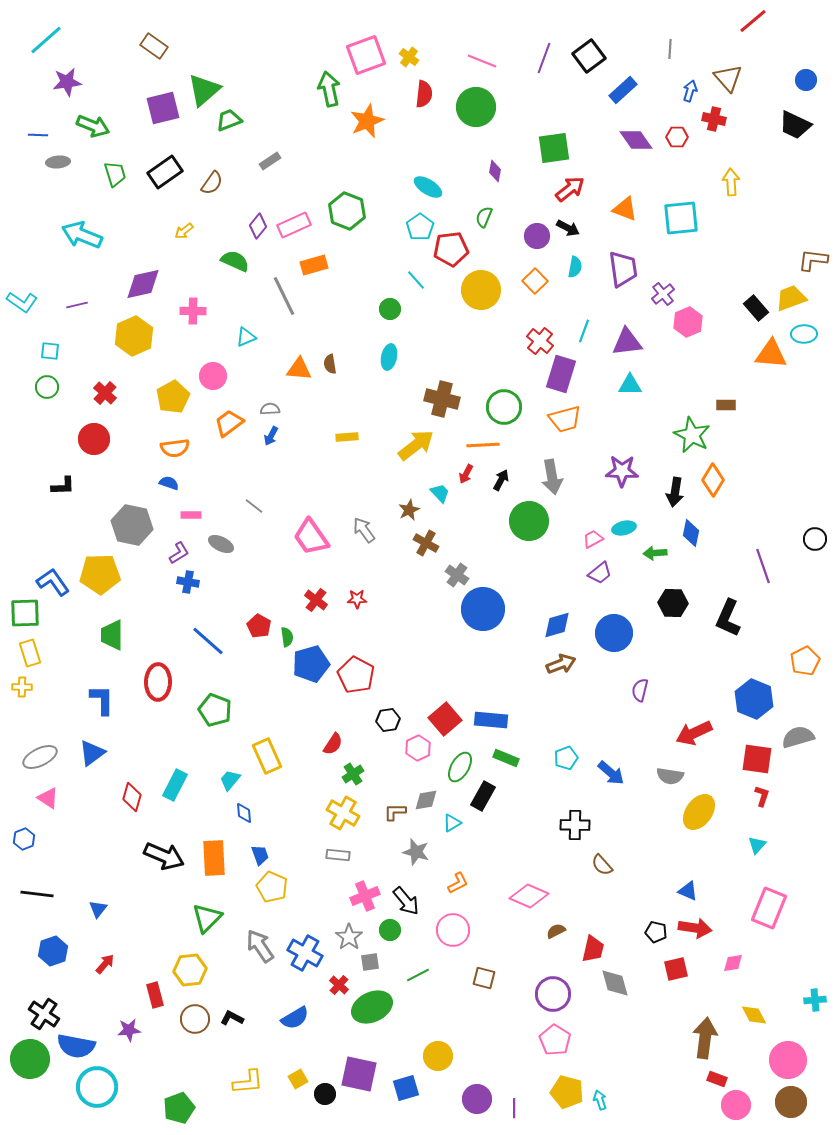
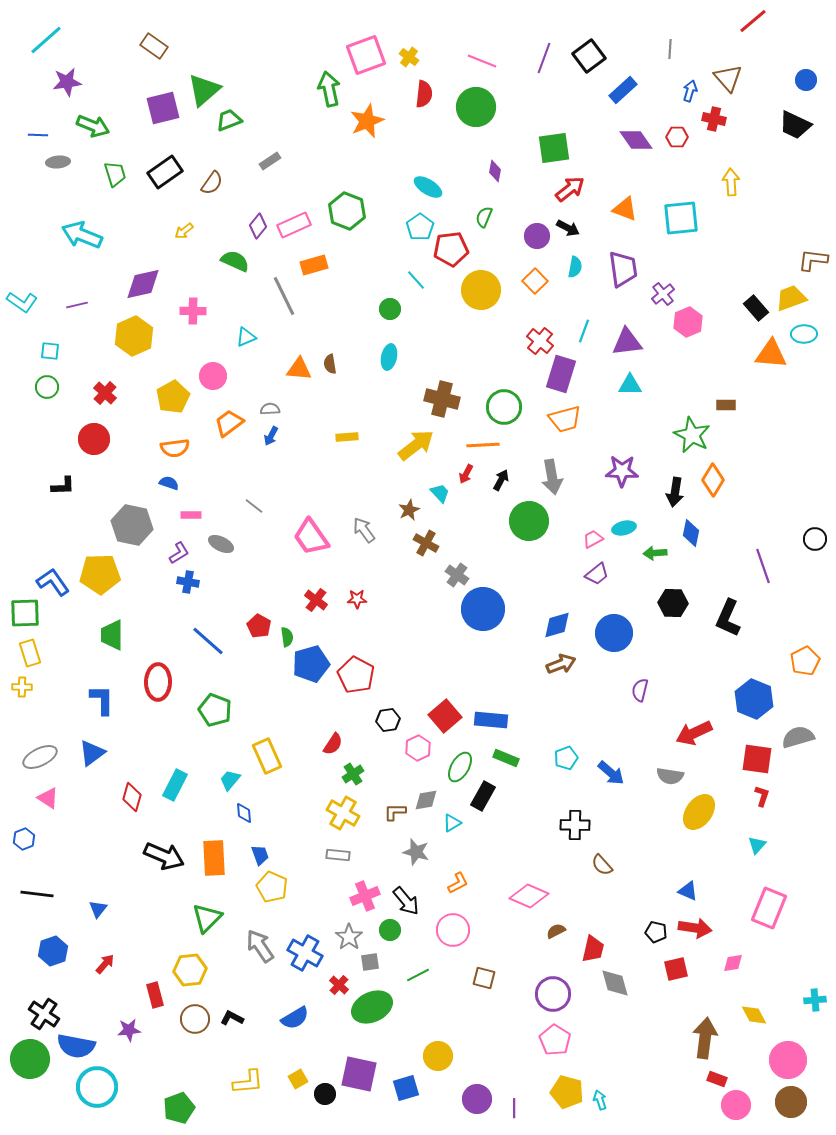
purple trapezoid at (600, 573): moved 3 px left, 1 px down
red square at (445, 719): moved 3 px up
